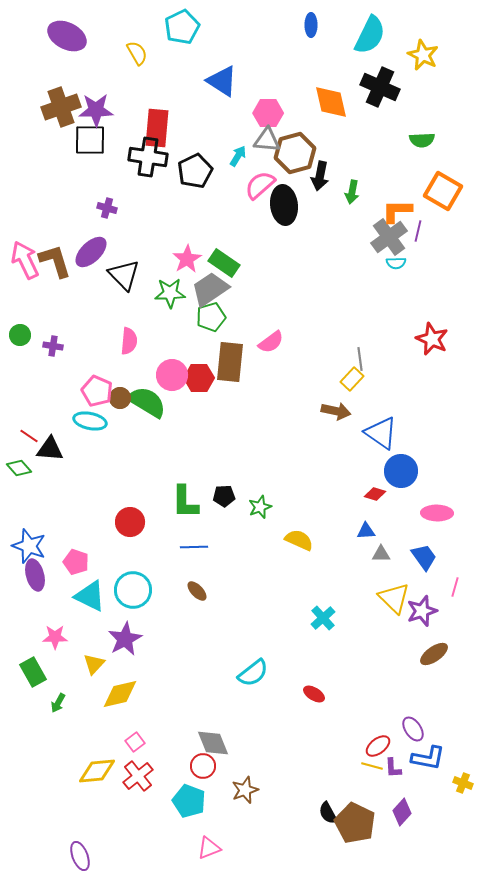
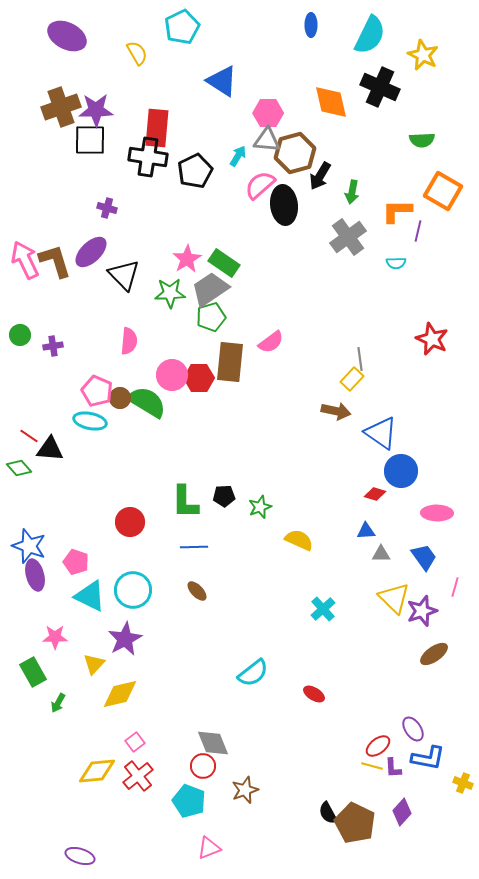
black arrow at (320, 176): rotated 20 degrees clockwise
gray cross at (389, 237): moved 41 px left
purple cross at (53, 346): rotated 18 degrees counterclockwise
cyan cross at (323, 618): moved 9 px up
purple ellipse at (80, 856): rotated 52 degrees counterclockwise
